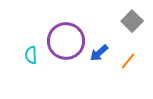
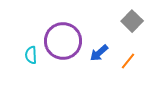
purple circle: moved 3 px left
